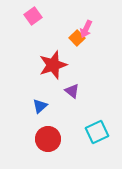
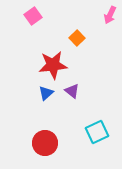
pink arrow: moved 24 px right, 14 px up
red star: rotated 12 degrees clockwise
blue triangle: moved 6 px right, 13 px up
red circle: moved 3 px left, 4 px down
